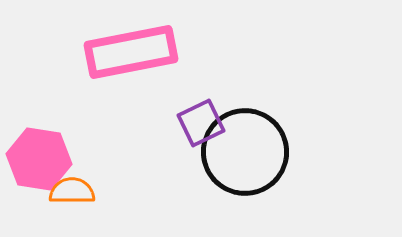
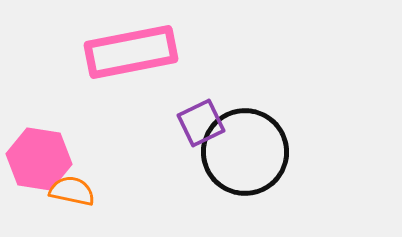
orange semicircle: rotated 12 degrees clockwise
